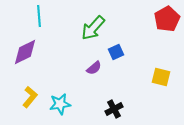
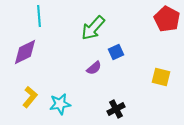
red pentagon: rotated 15 degrees counterclockwise
black cross: moved 2 px right
